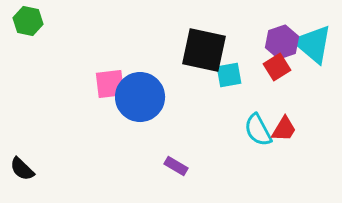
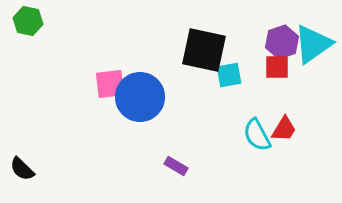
cyan triangle: rotated 45 degrees clockwise
red square: rotated 32 degrees clockwise
cyan semicircle: moved 1 px left, 5 px down
